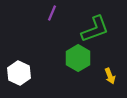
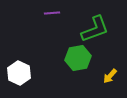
purple line: rotated 63 degrees clockwise
green hexagon: rotated 20 degrees clockwise
yellow arrow: rotated 63 degrees clockwise
